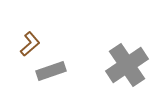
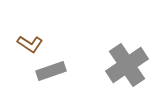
brown L-shape: rotated 75 degrees clockwise
